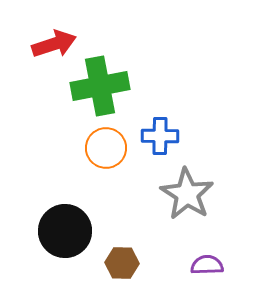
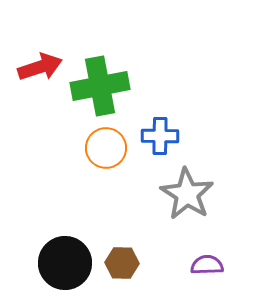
red arrow: moved 14 px left, 23 px down
black circle: moved 32 px down
